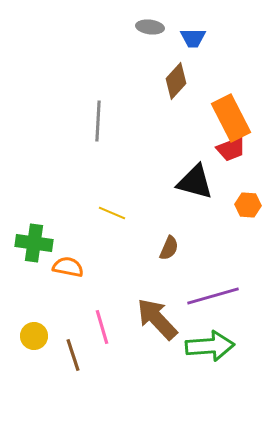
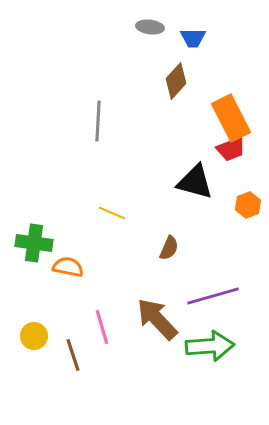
orange hexagon: rotated 25 degrees counterclockwise
